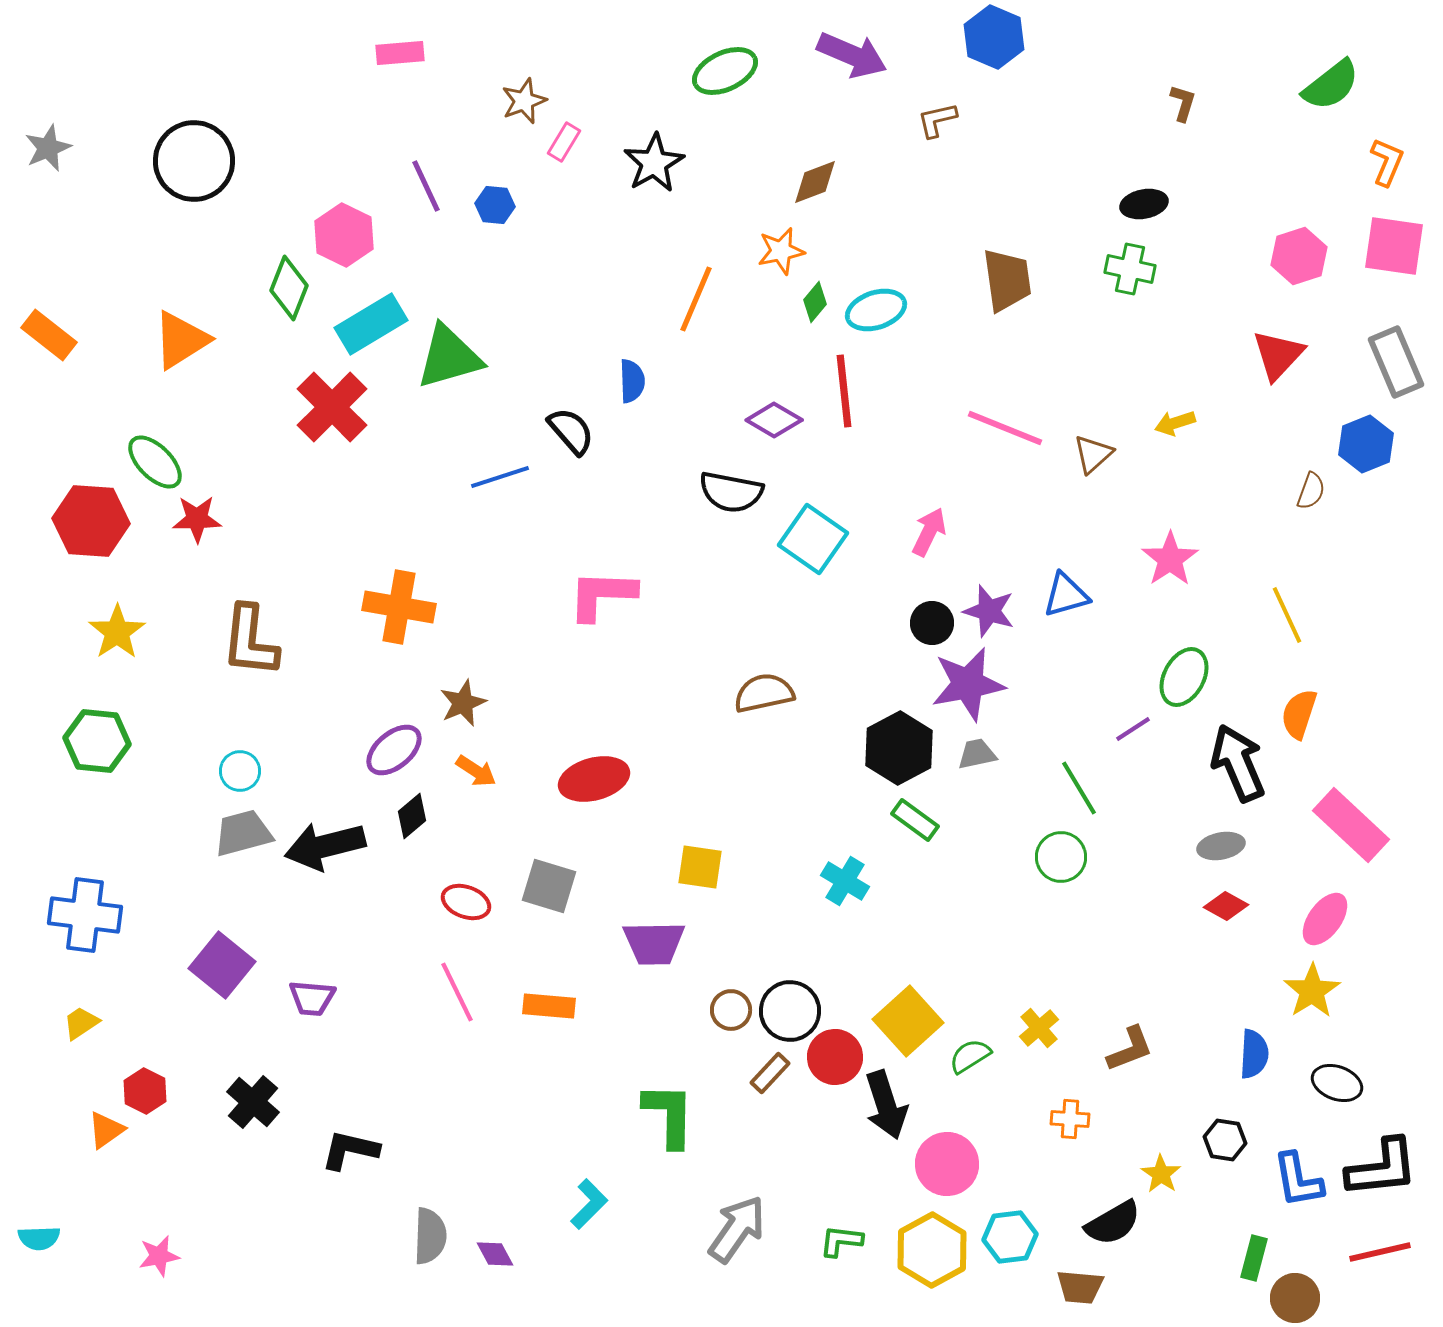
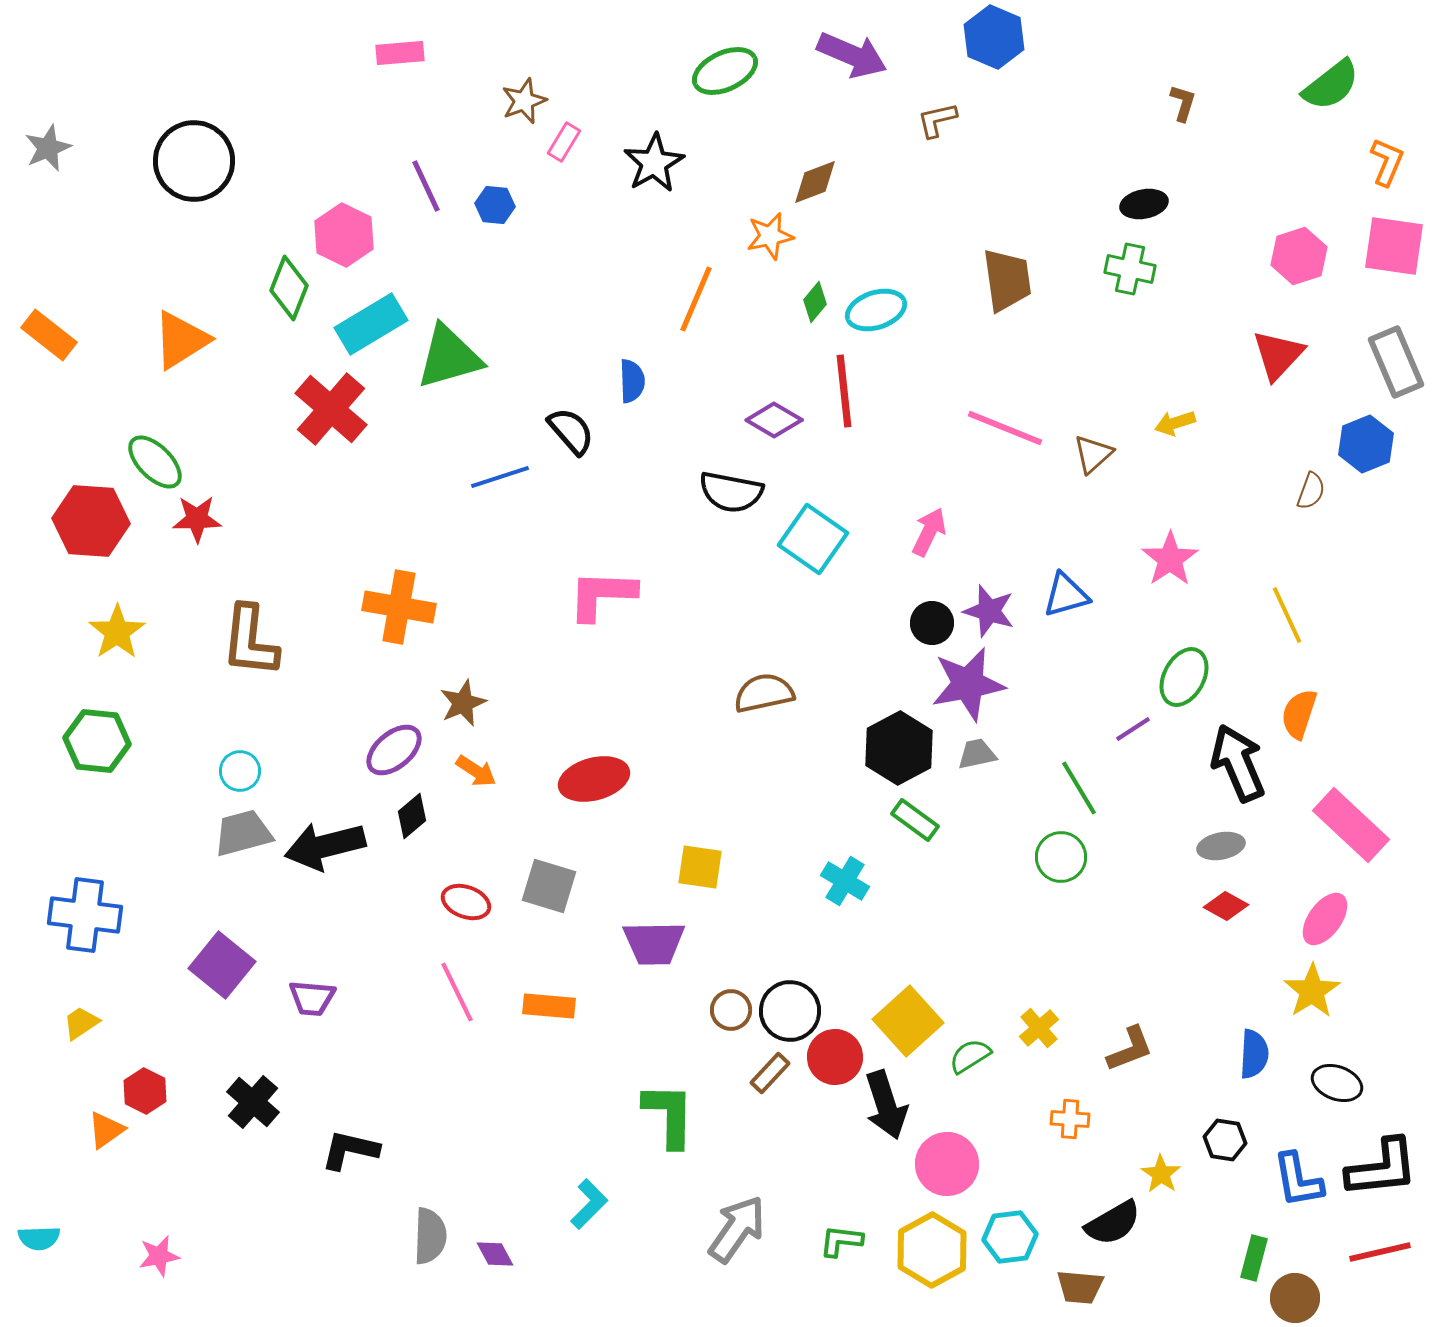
orange star at (781, 251): moved 11 px left, 15 px up
red cross at (332, 407): moved 1 px left, 2 px down; rotated 4 degrees counterclockwise
